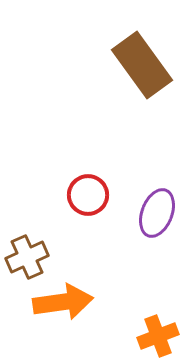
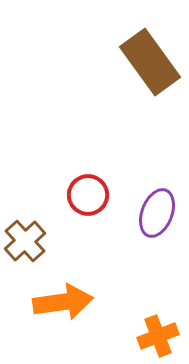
brown rectangle: moved 8 px right, 3 px up
brown cross: moved 2 px left, 16 px up; rotated 18 degrees counterclockwise
